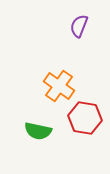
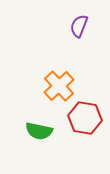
orange cross: rotated 12 degrees clockwise
green semicircle: moved 1 px right
